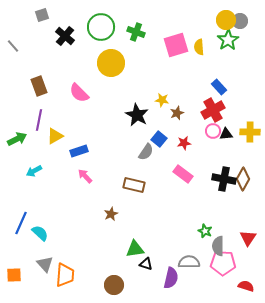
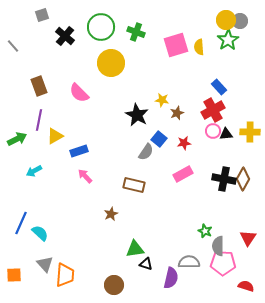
pink rectangle at (183, 174): rotated 66 degrees counterclockwise
